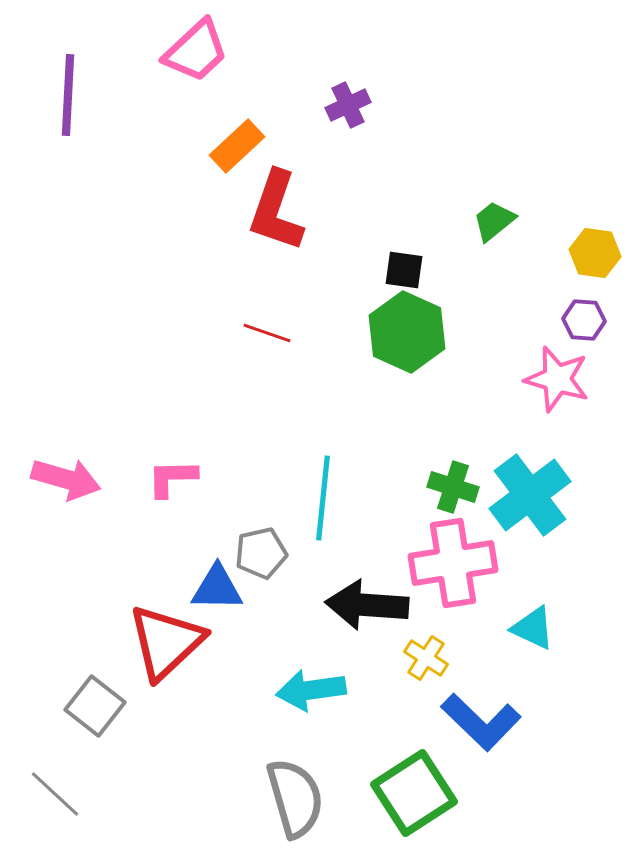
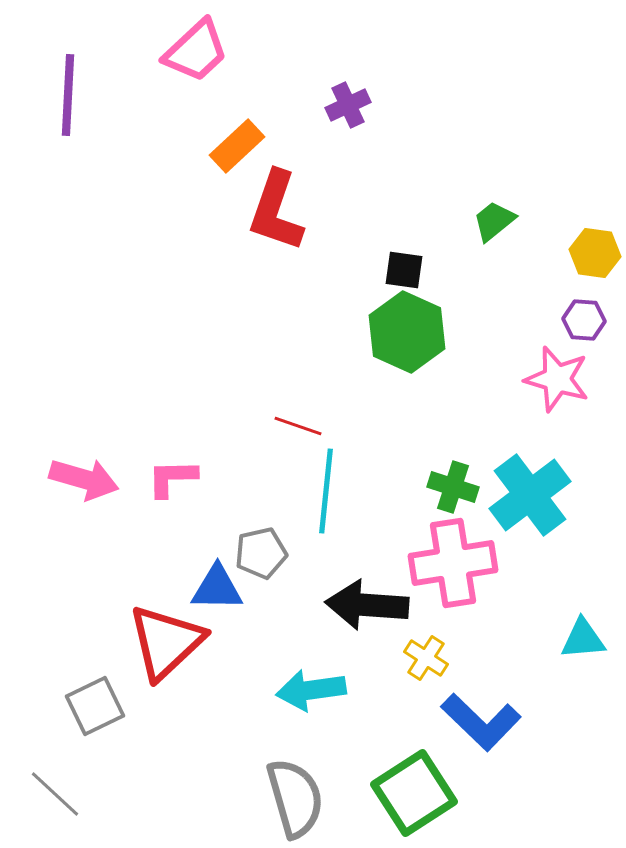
red line: moved 31 px right, 93 px down
pink arrow: moved 18 px right
cyan line: moved 3 px right, 7 px up
cyan triangle: moved 50 px right, 11 px down; rotated 30 degrees counterclockwise
gray square: rotated 26 degrees clockwise
